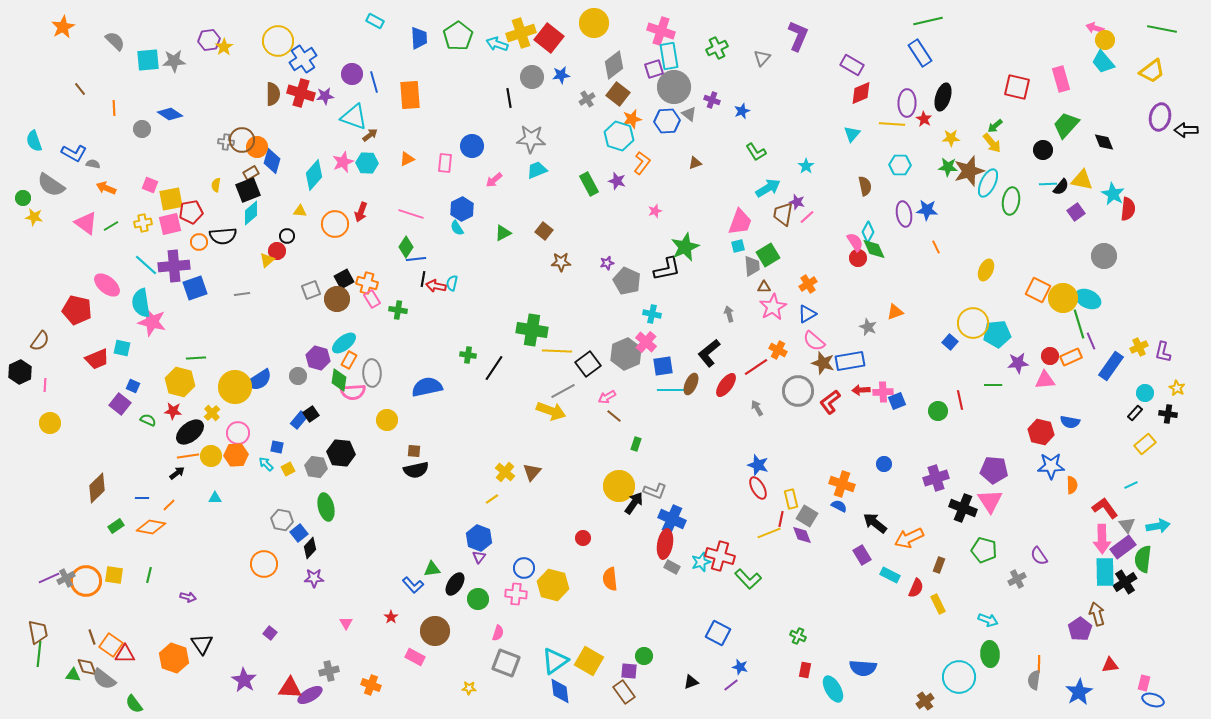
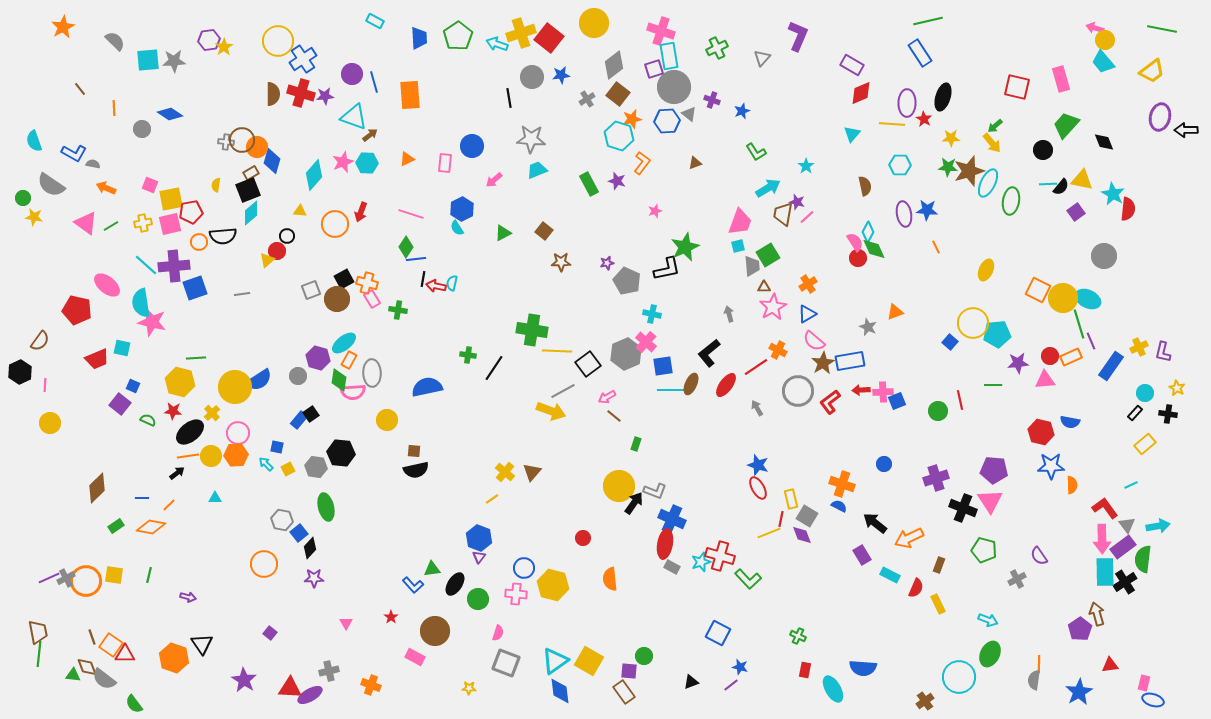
brown star at (823, 363): rotated 25 degrees clockwise
green ellipse at (990, 654): rotated 30 degrees clockwise
